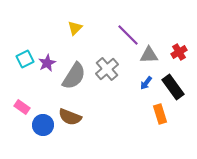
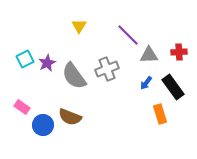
yellow triangle: moved 4 px right, 2 px up; rotated 14 degrees counterclockwise
red cross: rotated 28 degrees clockwise
gray cross: rotated 20 degrees clockwise
gray semicircle: rotated 112 degrees clockwise
